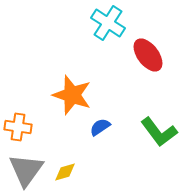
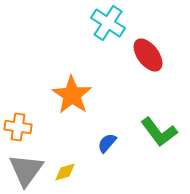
orange star: rotated 15 degrees clockwise
blue semicircle: moved 7 px right, 16 px down; rotated 15 degrees counterclockwise
